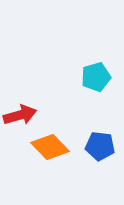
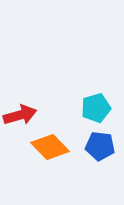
cyan pentagon: moved 31 px down
